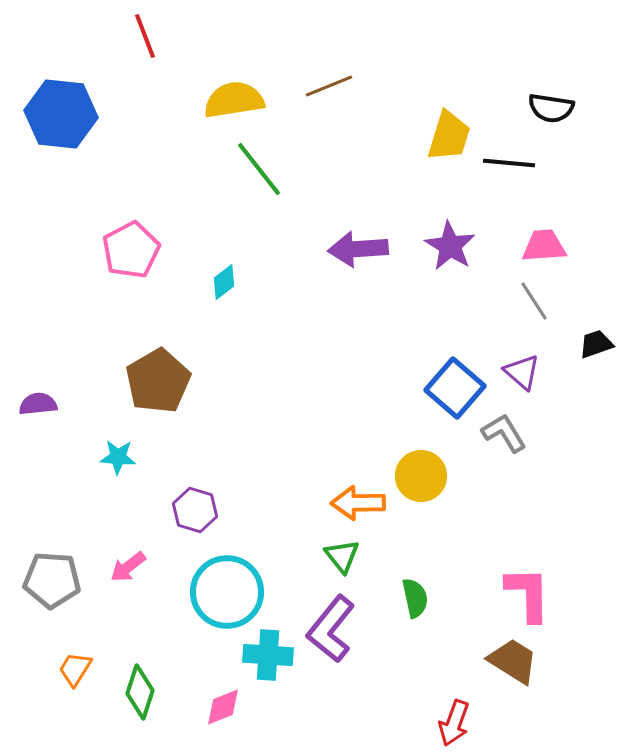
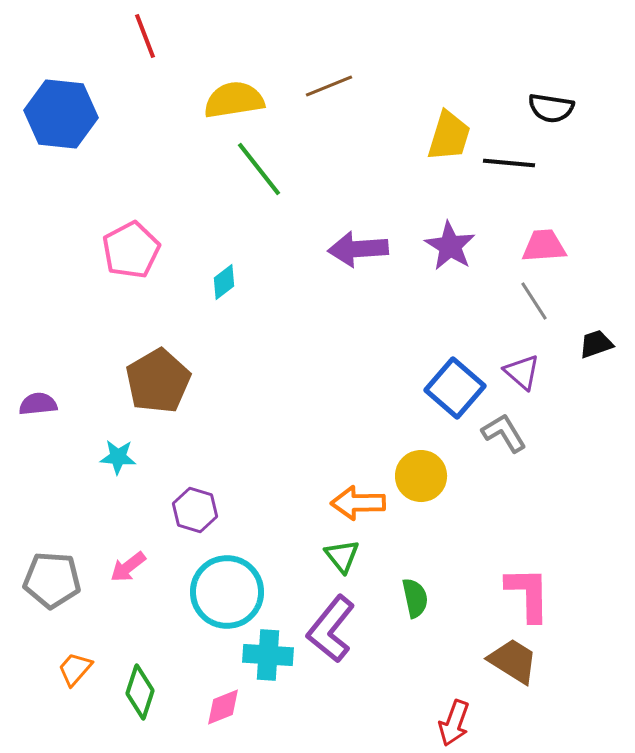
orange trapezoid: rotated 9 degrees clockwise
